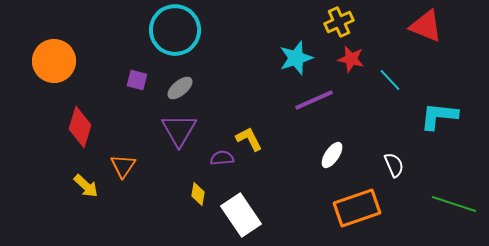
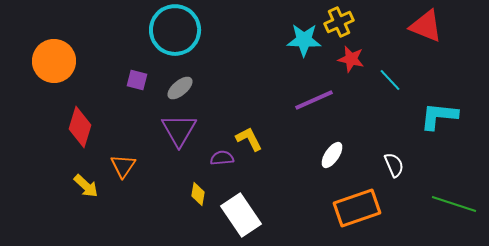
cyan star: moved 8 px right, 18 px up; rotated 20 degrees clockwise
